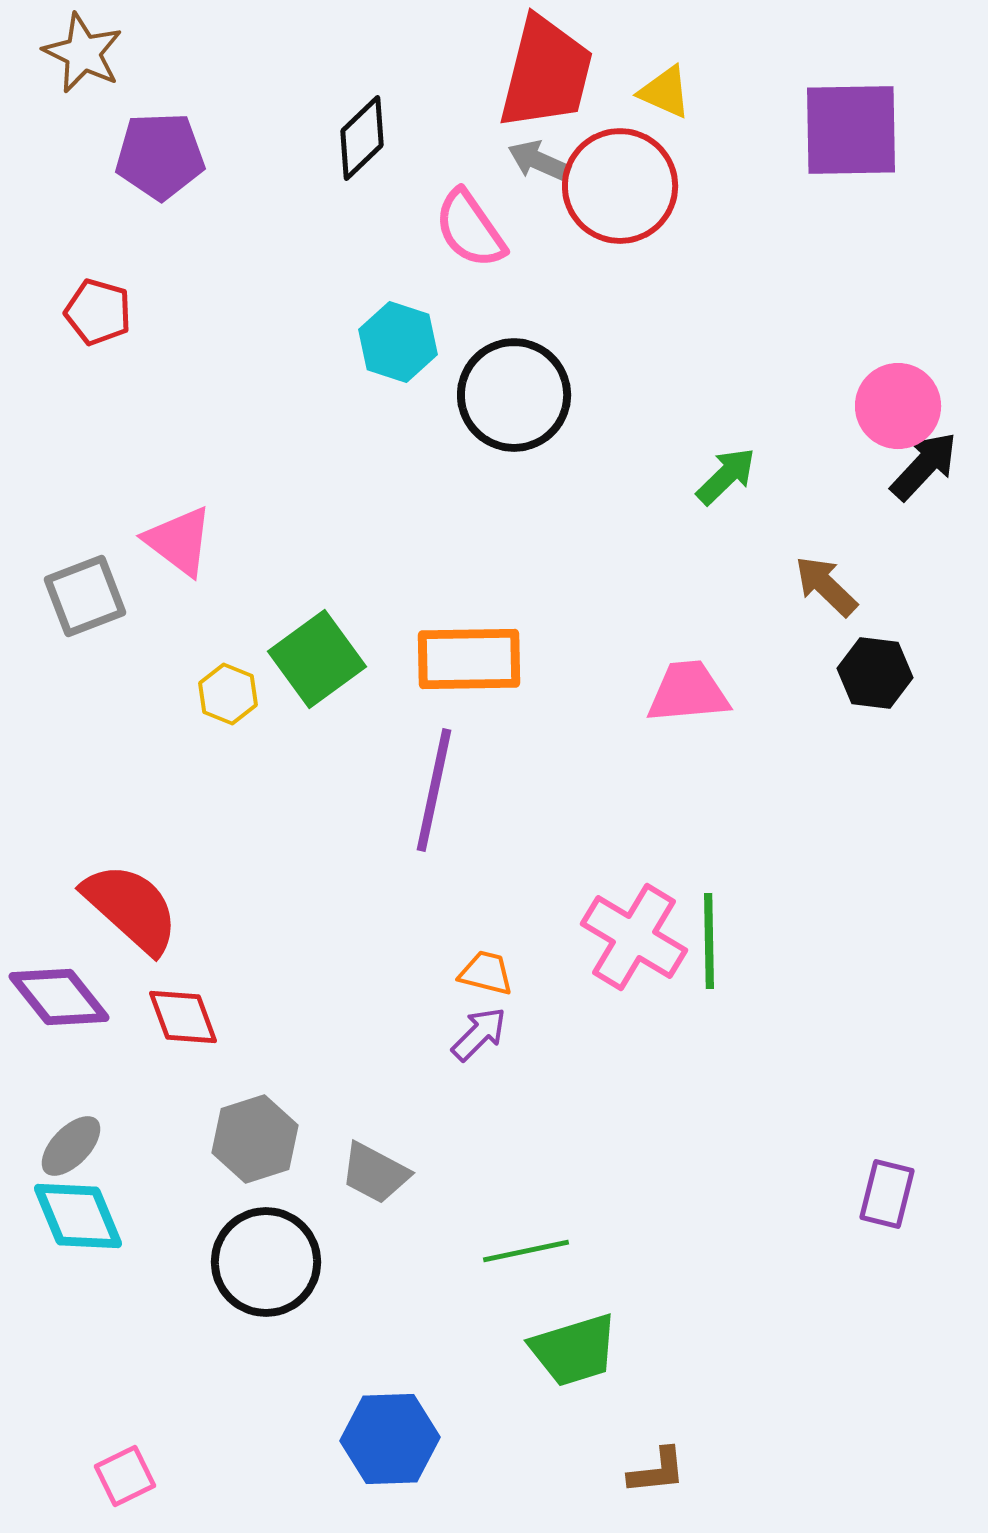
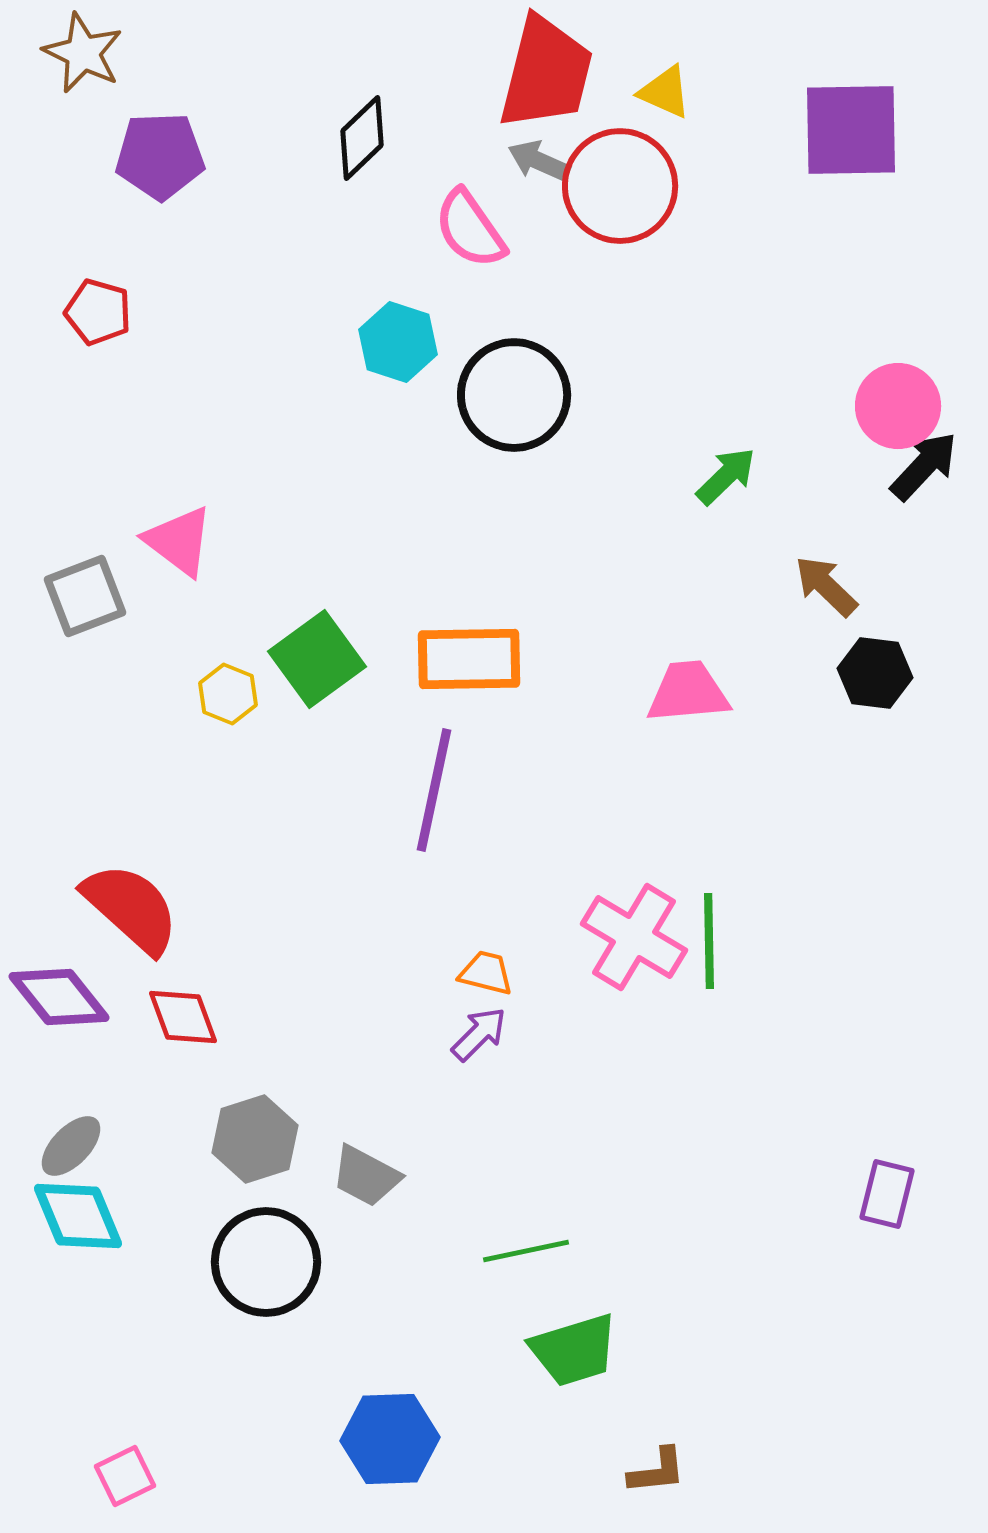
gray trapezoid at (375, 1173): moved 9 px left, 3 px down
